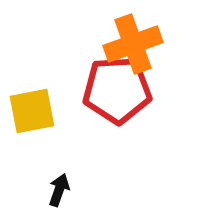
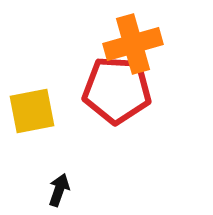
orange cross: rotated 4 degrees clockwise
red pentagon: rotated 6 degrees clockwise
